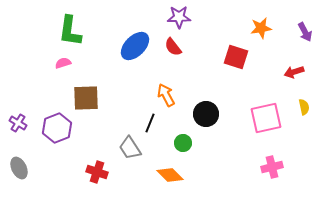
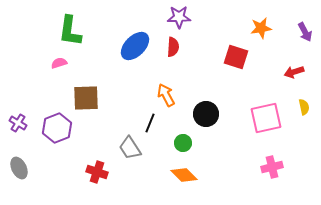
red semicircle: rotated 138 degrees counterclockwise
pink semicircle: moved 4 px left
orange diamond: moved 14 px right
